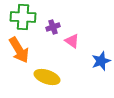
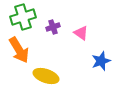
green cross: rotated 20 degrees counterclockwise
pink triangle: moved 9 px right, 8 px up
yellow ellipse: moved 1 px left, 1 px up
